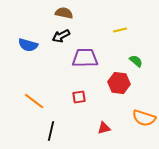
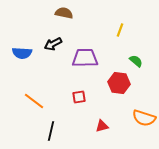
yellow line: rotated 56 degrees counterclockwise
black arrow: moved 8 px left, 8 px down
blue semicircle: moved 6 px left, 8 px down; rotated 12 degrees counterclockwise
red triangle: moved 2 px left, 2 px up
